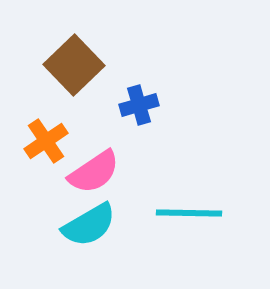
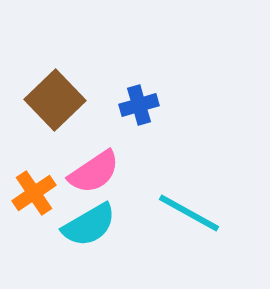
brown square: moved 19 px left, 35 px down
orange cross: moved 12 px left, 52 px down
cyan line: rotated 28 degrees clockwise
